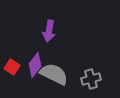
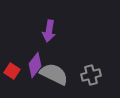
red square: moved 4 px down
gray cross: moved 4 px up
